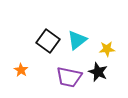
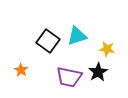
cyan triangle: moved 4 px up; rotated 20 degrees clockwise
yellow star: rotated 14 degrees clockwise
black star: rotated 18 degrees clockwise
